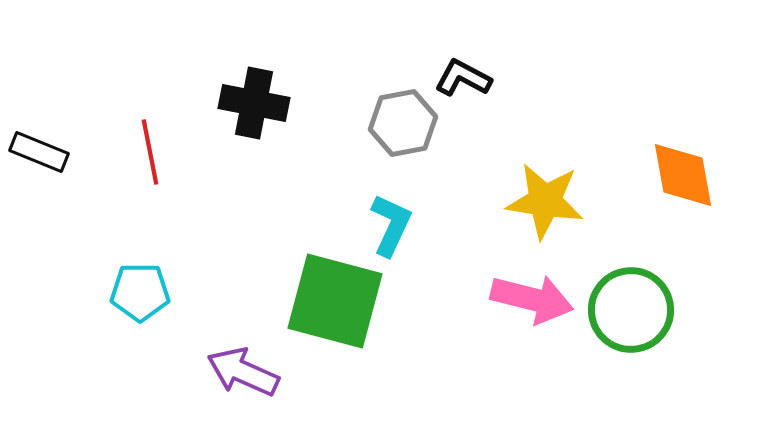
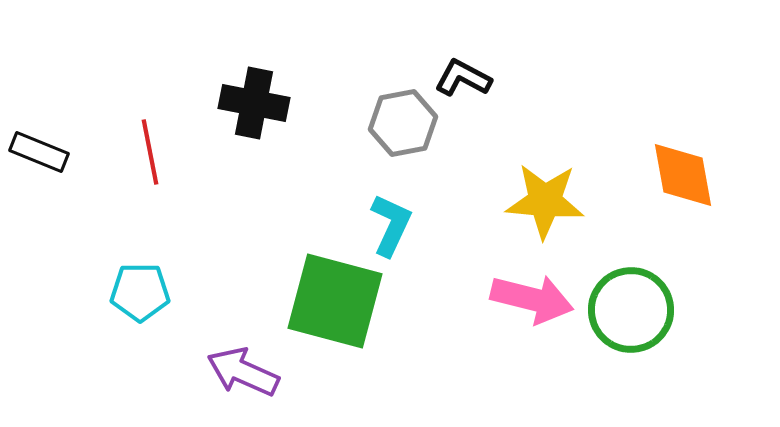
yellow star: rotated 4 degrees counterclockwise
